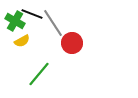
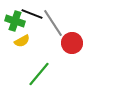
green cross: rotated 12 degrees counterclockwise
